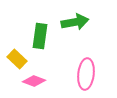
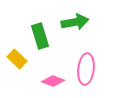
green rectangle: rotated 25 degrees counterclockwise
pink ellipse: moved 5 px up
pink diamond: moved 19 px right
